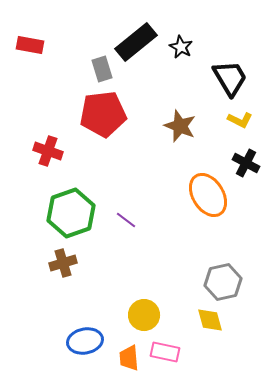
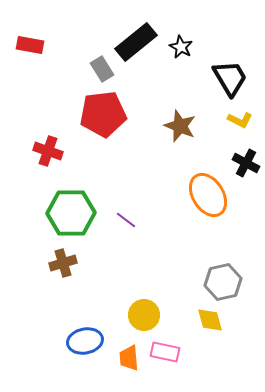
gray rectangle: rotated 15 degrees counterclockwise
green hexagon: rotated 18 degrees clockwise
